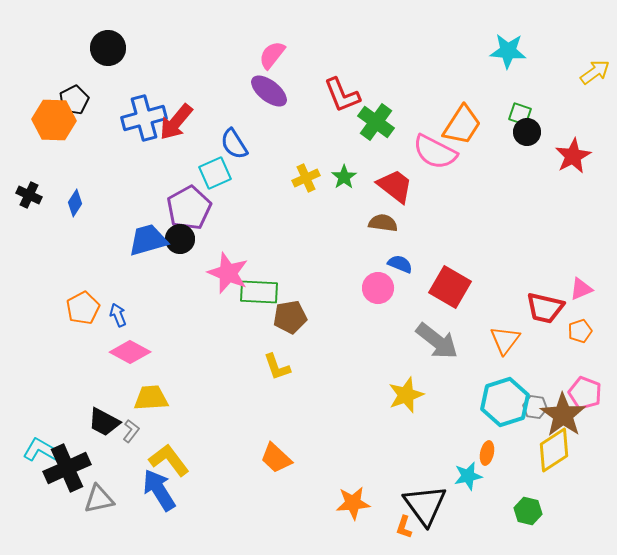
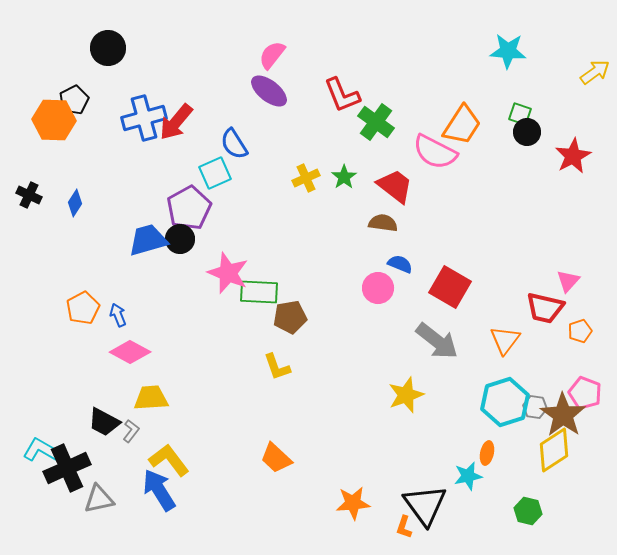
pink triangle at (581, 289): moved 13 px left, 8 px up; rotated 25 degrees counterclockwise
